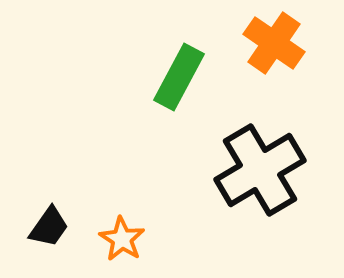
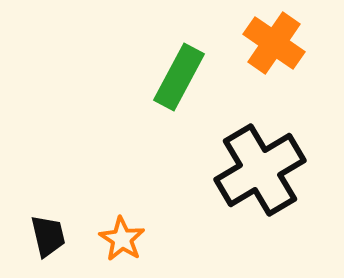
black trapezoid: moved 1 px left, 9 px down; rotated 48 degrees counterclockwise
